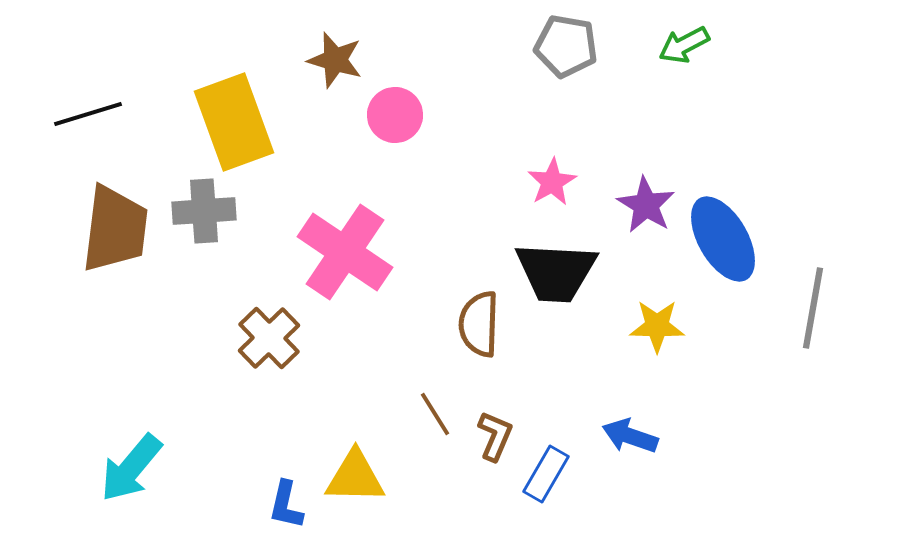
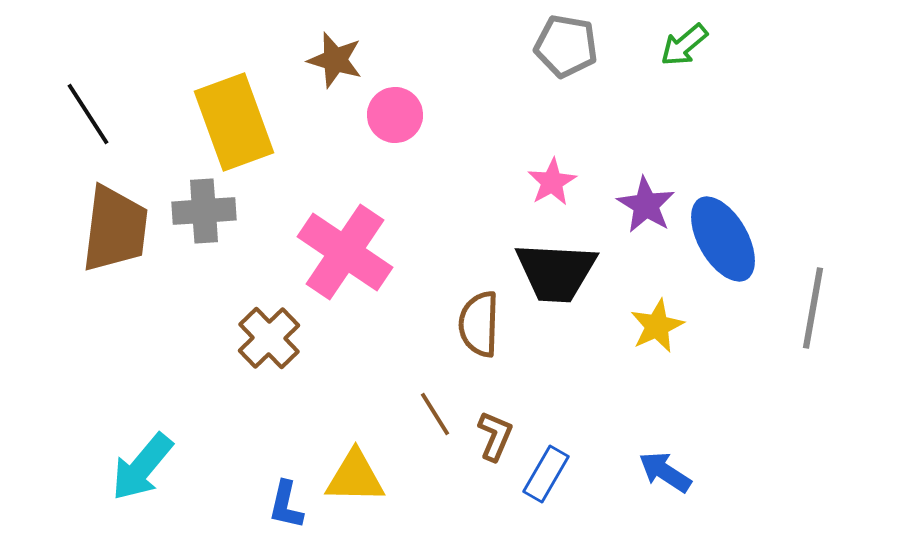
green arrow: rotated 12 degrees counterclockwise
black line: rotated 74 degrees clockwise
yellow star: rotated 26 degrees counterclockwise
blue arrow: moved 35 px right, 36 px down; rotated 14 degrees clockwise
cyan arrow: moved 11 px right, 1 px up
